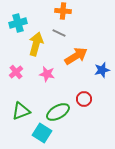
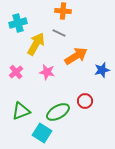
yellow arrow: rotated 15 degrees clockwise
pink star: moved 2 px up
red circle: moved 1 px right, 2 px down
